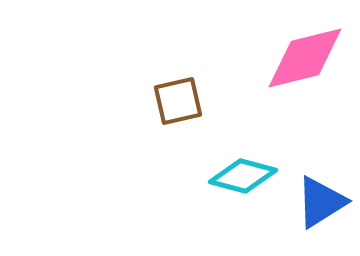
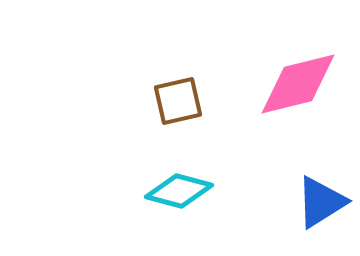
pink diamond: moved 7 px left, 26 px down
cyan diamond: moved 64 px left, 15 px down
